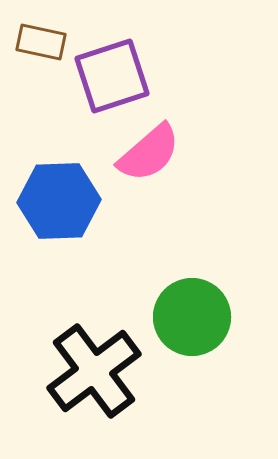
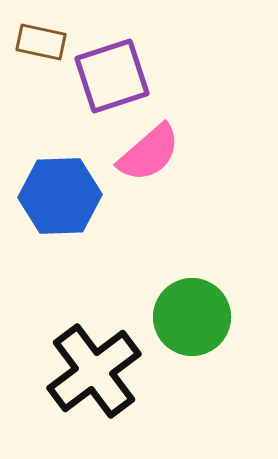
blue hexagon: moved 1 px right, 5 px up
